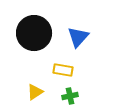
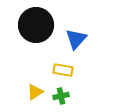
black circle: moved 2 px right, 8 px up
blue triangle: moved 2 px left, 2 px down
green cross: moved 9 px left
